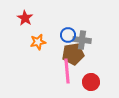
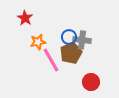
blue circle: moved 1 px right, 2 px down
brown pentagon: moved 2 px left, 1 px up; rotated 15 degrees counterclockwise
pink line: moved 16 px left, 11 px up; rotated 25 degrees counterclockwise
